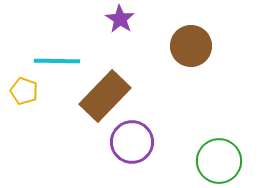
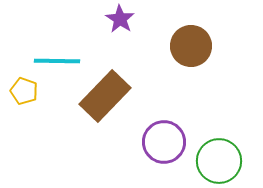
purple circle: moved 32 px right
